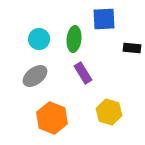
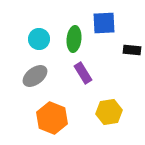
blue square: moved 4 px down
black rectangle: moved 2 px down
yellow hexagon: rotated 25 degrees counterclockwise
